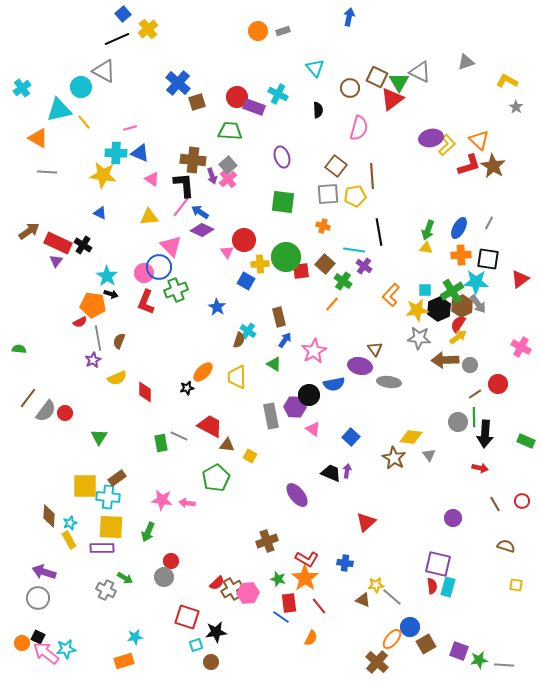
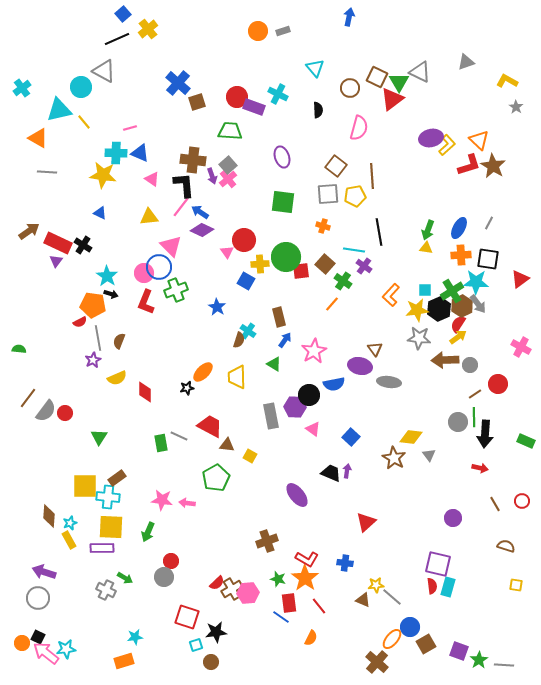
green star at (479, 660): rotated 24 degrees counterclockwise
